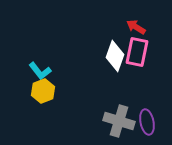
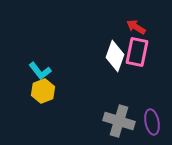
purple ellipse: moved 5 px right
